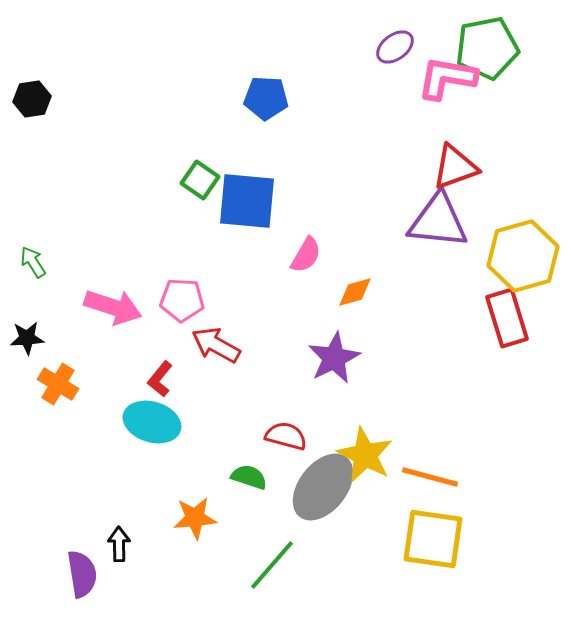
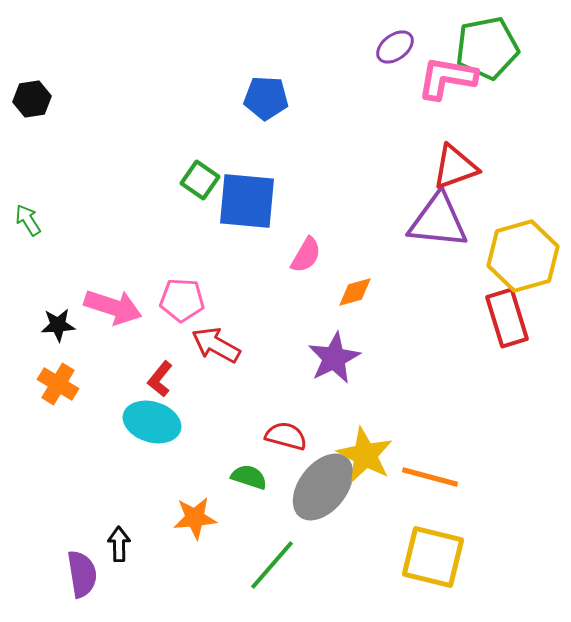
green arrow: moved 5 px left, 42 px up
black star: moved 31 px right, 13 px up
yellow square: moved 18 px down; rotated 6 degrees clockwise
